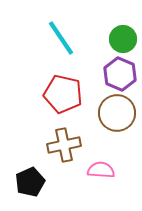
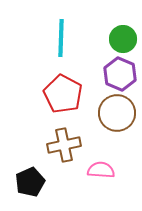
cyan line: rotated 36 degrees clockwise
red pentagon: rotated 15 degrees clockwise
